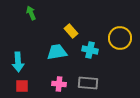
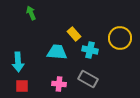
yellow rectangle: moved 3 px right, 3 px down
cyan trapezoid: rotated 15 degrees clockwise
gray rectangle: moved 4 px up; rotated 24 degrees clockwise
